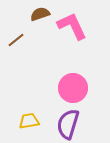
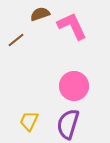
pink circle: moved 1 px right, 2 px up
yellow trapezoid: rotated 55 degrees counterclockwise
